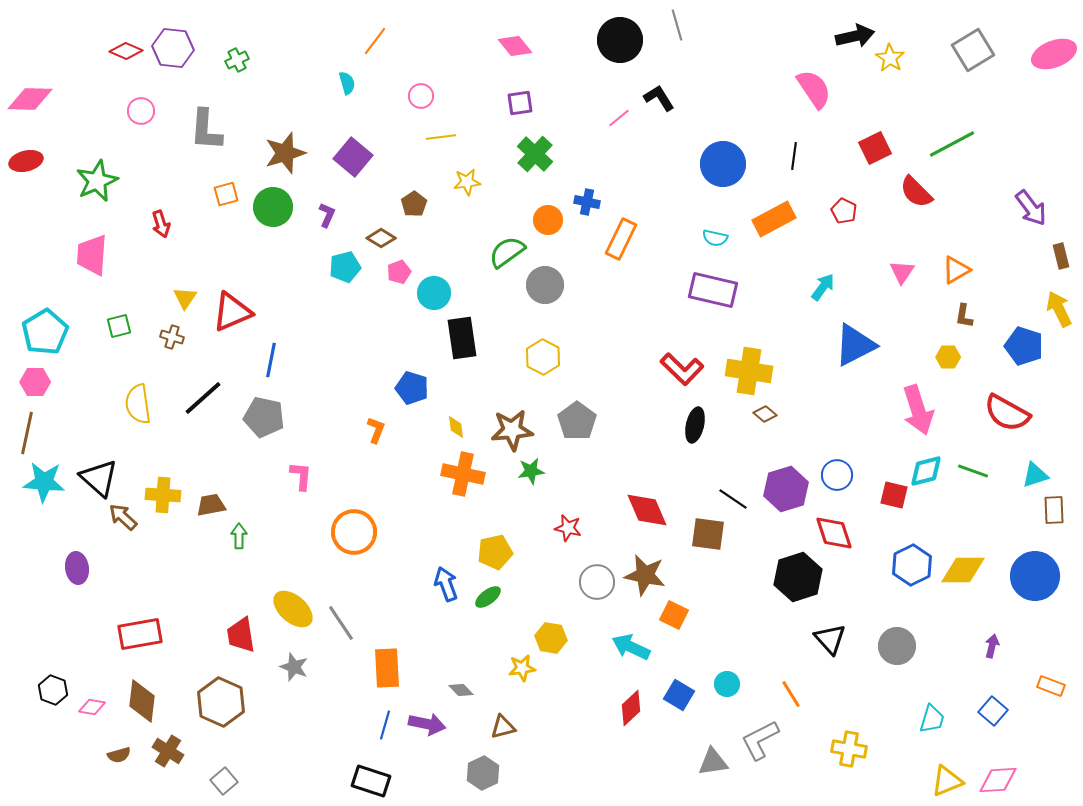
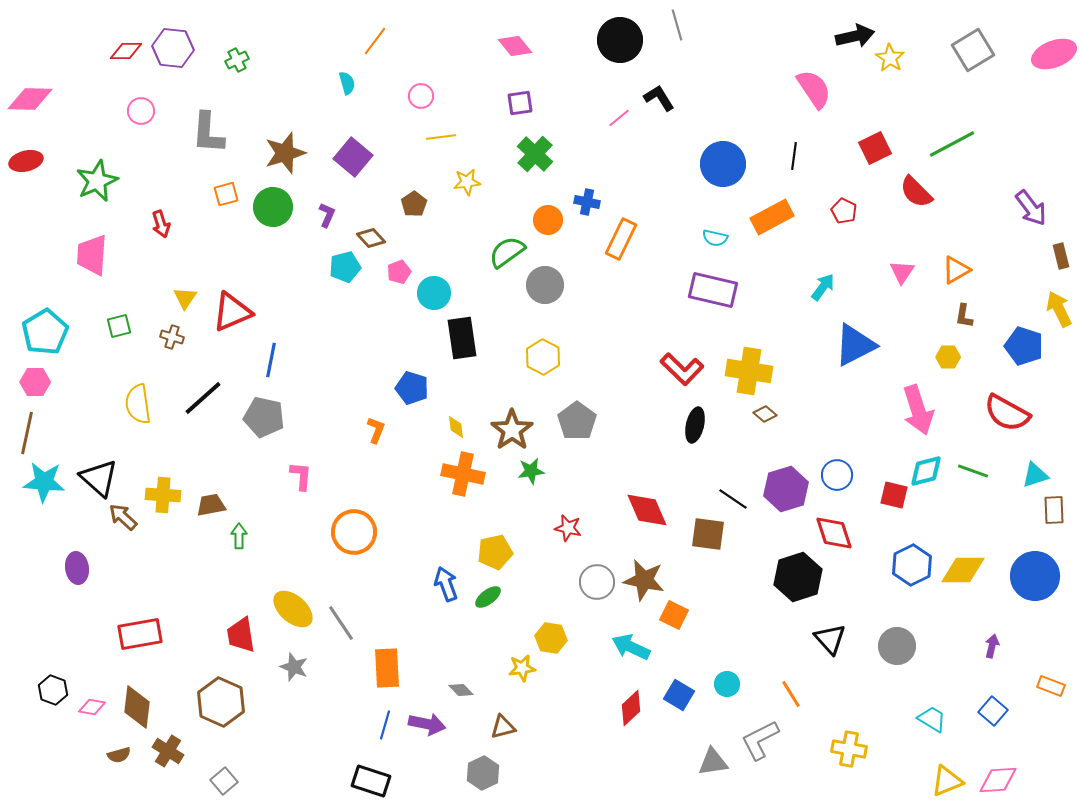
red diamond at (126, 51): rotated 24 degrees counterclockwise
gray L-shape at (206, 130): moved 2 px right, 3 px down
orange rectangle at (774, 219): moved 2 px left, 2 px up
brown diamond at (381, 238): moved 10 px left; rotated 16 degrees clockwise
brown star at (512, 430): rotated 30 degrees counterclockwise
brown star at (645, 575): moved 1 px left, 5 px down
brown diamond at (142, 701): moved 5 px left, 6 px down
cyan trapezoid at (932, 719): rotated 76 degrees counterclockwise
